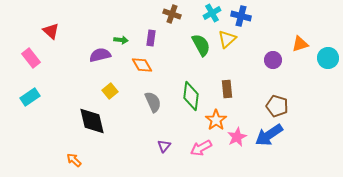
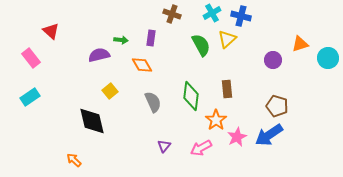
purple semicircle: moved 1 px left
